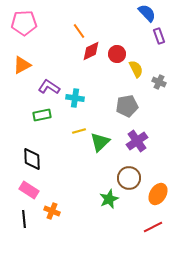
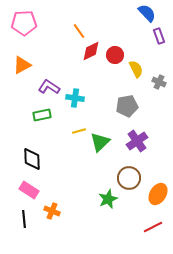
red circle: moved 2 px left, 1 px down
green star: moved 1 px left
